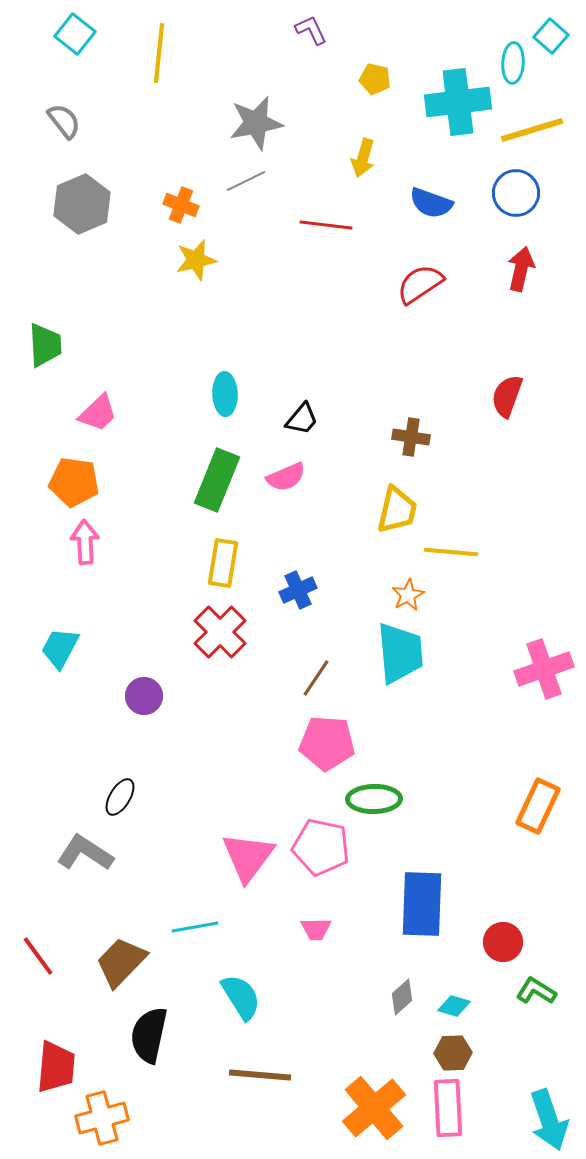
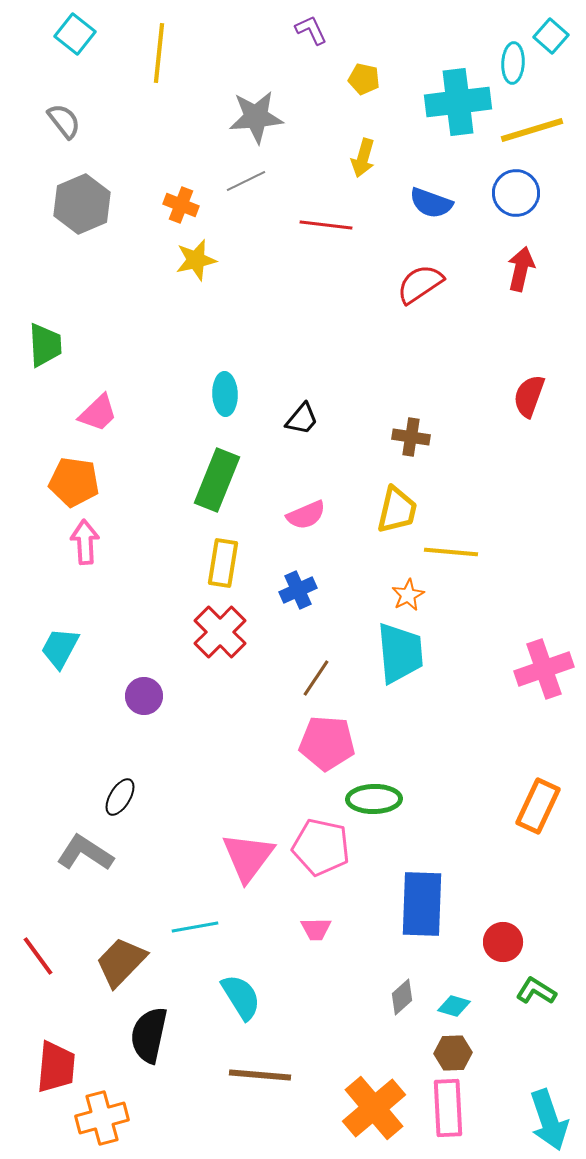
yellow pentagon at (375, 79): moved 11 px left
gray star at (256, 123): moved 6 px up; rotated 6 degrees clockwise
red semicircle at (507, 396): moved 22 px right
pink semicircle at (286, 477): moved 20 px right, 38 px down
